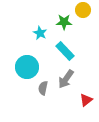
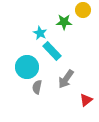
cyan rectangle: moved 13 px left
gray semicircle: moved 6 px left, 1 px up
